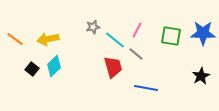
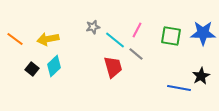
blue line: moved 33 px right
